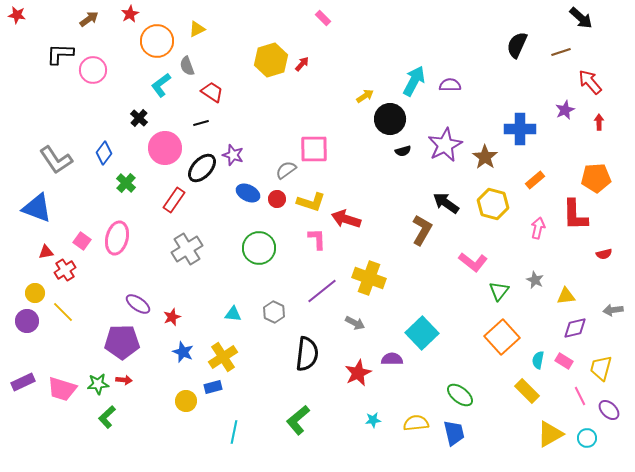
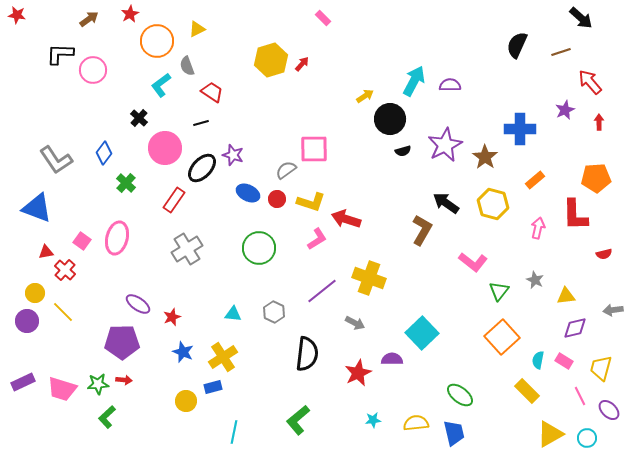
pink L-shape at (317, 239): rotated 60 degrees clockwise
red cross at (65, 270): rotated 15 degrees counterclockwise
